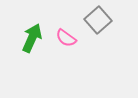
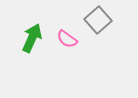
pink semicircle: moved 1 px right, 1 px down
